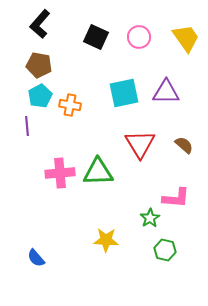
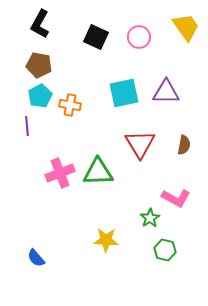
black L-shape: rotated 12 degrees counterclockwise
yellow trapezoid: moved 11 px up
brown semicircle: rotated 60 degrees clockwise
pink cross: rotated 16 degrees counterclockwise
pink L-shape: rotated 24 degrees clockwise
